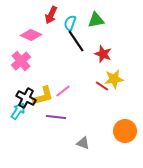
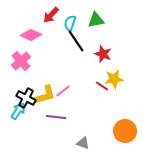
red arrow: rotated 18 degrees clockwise
yellow L-shape: moved 2 px right, 1 px up
